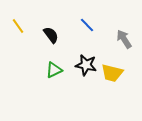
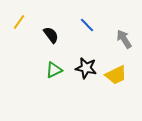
yellow line: moved 1 px right, 4 px up; rotated 70 degrees clockwise
black star: moved 3 px down
yellow trapezoid: moved 4 px right, 2 px down; rotated 40 degrees counterclockwise
